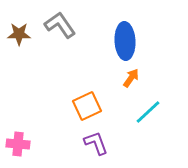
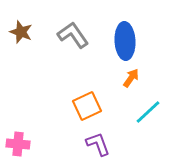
gray L-shape: moved 13 px right, 10 px down
brown star: moved 2 px right, 2 px up; rotated 20 degrees clockwise
purple L-shape: moved 2 px right, 1 px down
